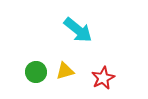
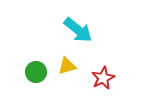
yellow triangle: moved 2 px right, 5 px up
